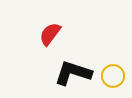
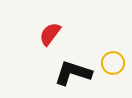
yellow circle: moved 13 px up
